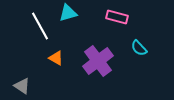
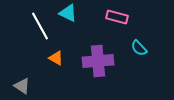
cyan triangle: rotated 42 degrees clockwise
purple cross: rotated 32 degrees clockwise
